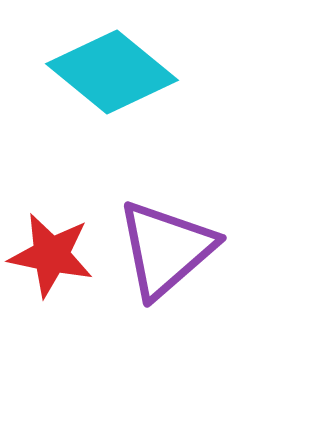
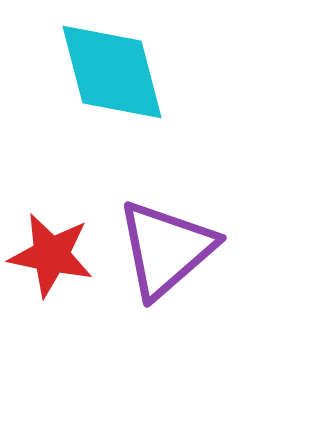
cyan diamond: rotated 36 degrees clockwise
